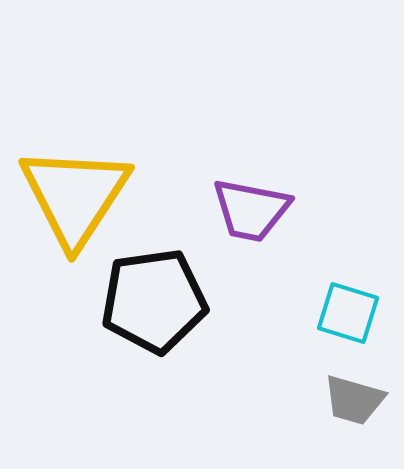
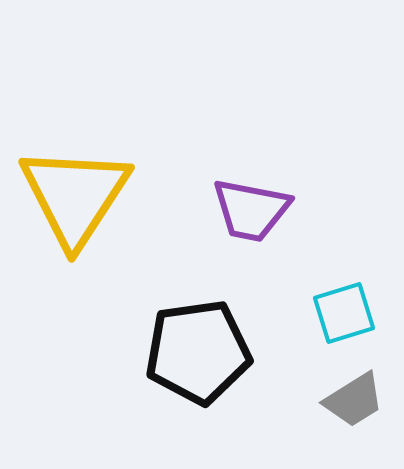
black pentagon: moved 44 px right, 51 px down
cyan square: moved 4 px left; rotated 34 degrees counterclockwise
gray trapezoid: rotated 48 degrees counterclockwise
